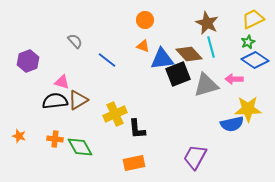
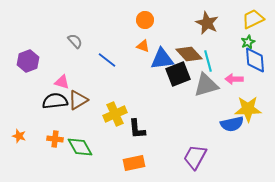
cyan line: moved 3 px left, 14 px down
blue diamond: rotated 52 degrees clockwise
